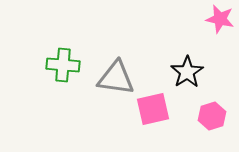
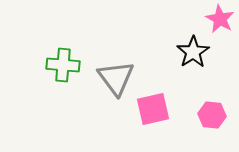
pink star: rotated 16 degrees clockwise
black star: moved 6 px right, 20 px up
gray triangle: rotated 45 degrees clockwise
pink hexagon: moved 1 px up; rotated 24 degrees clockwise
